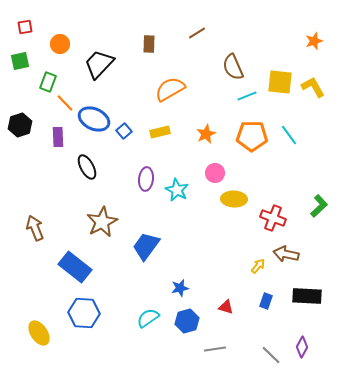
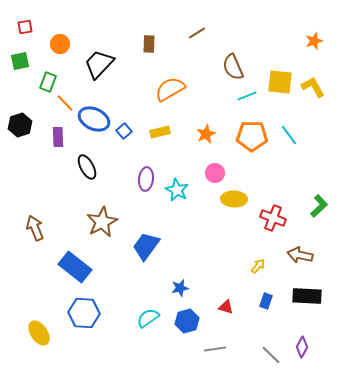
brown arrow at (286, 254): moved 14 px right, 1 px down
